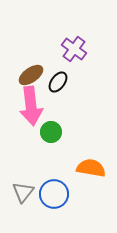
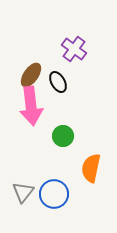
brown ellipse: rotated 20 degrees counterclockwise
black ellipse: rotated 65 degrees counterclockwise
green circle: moved 12 px right, 4 px down
orange semicircle: rotated 88 degrees counterclockwise
